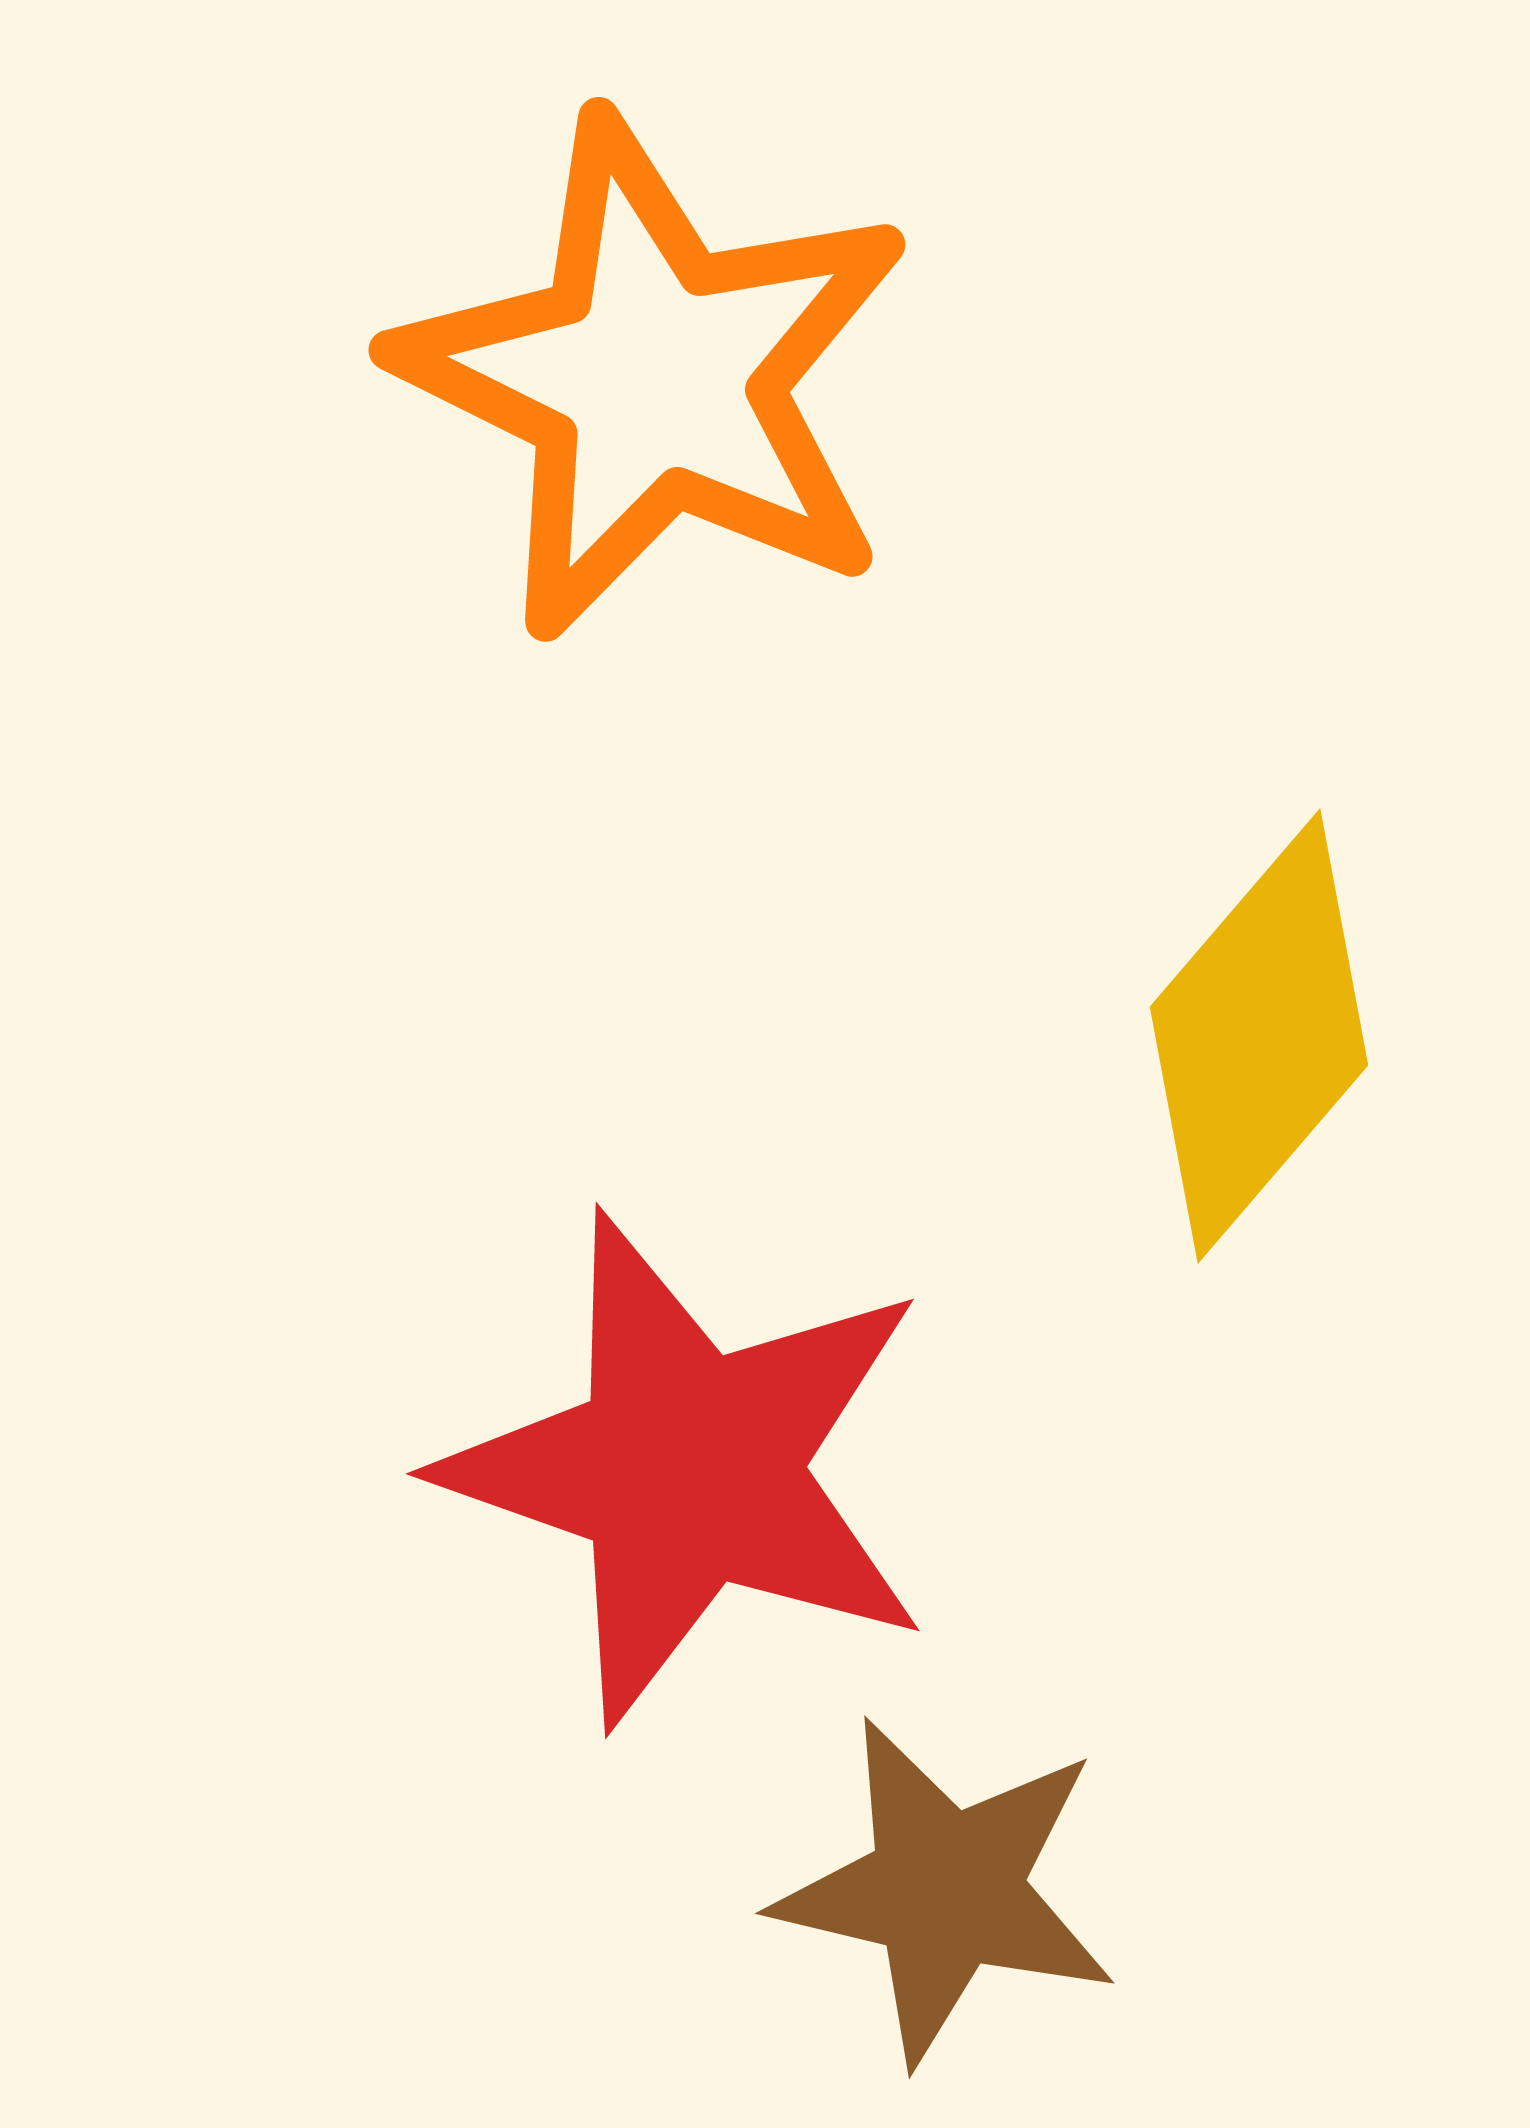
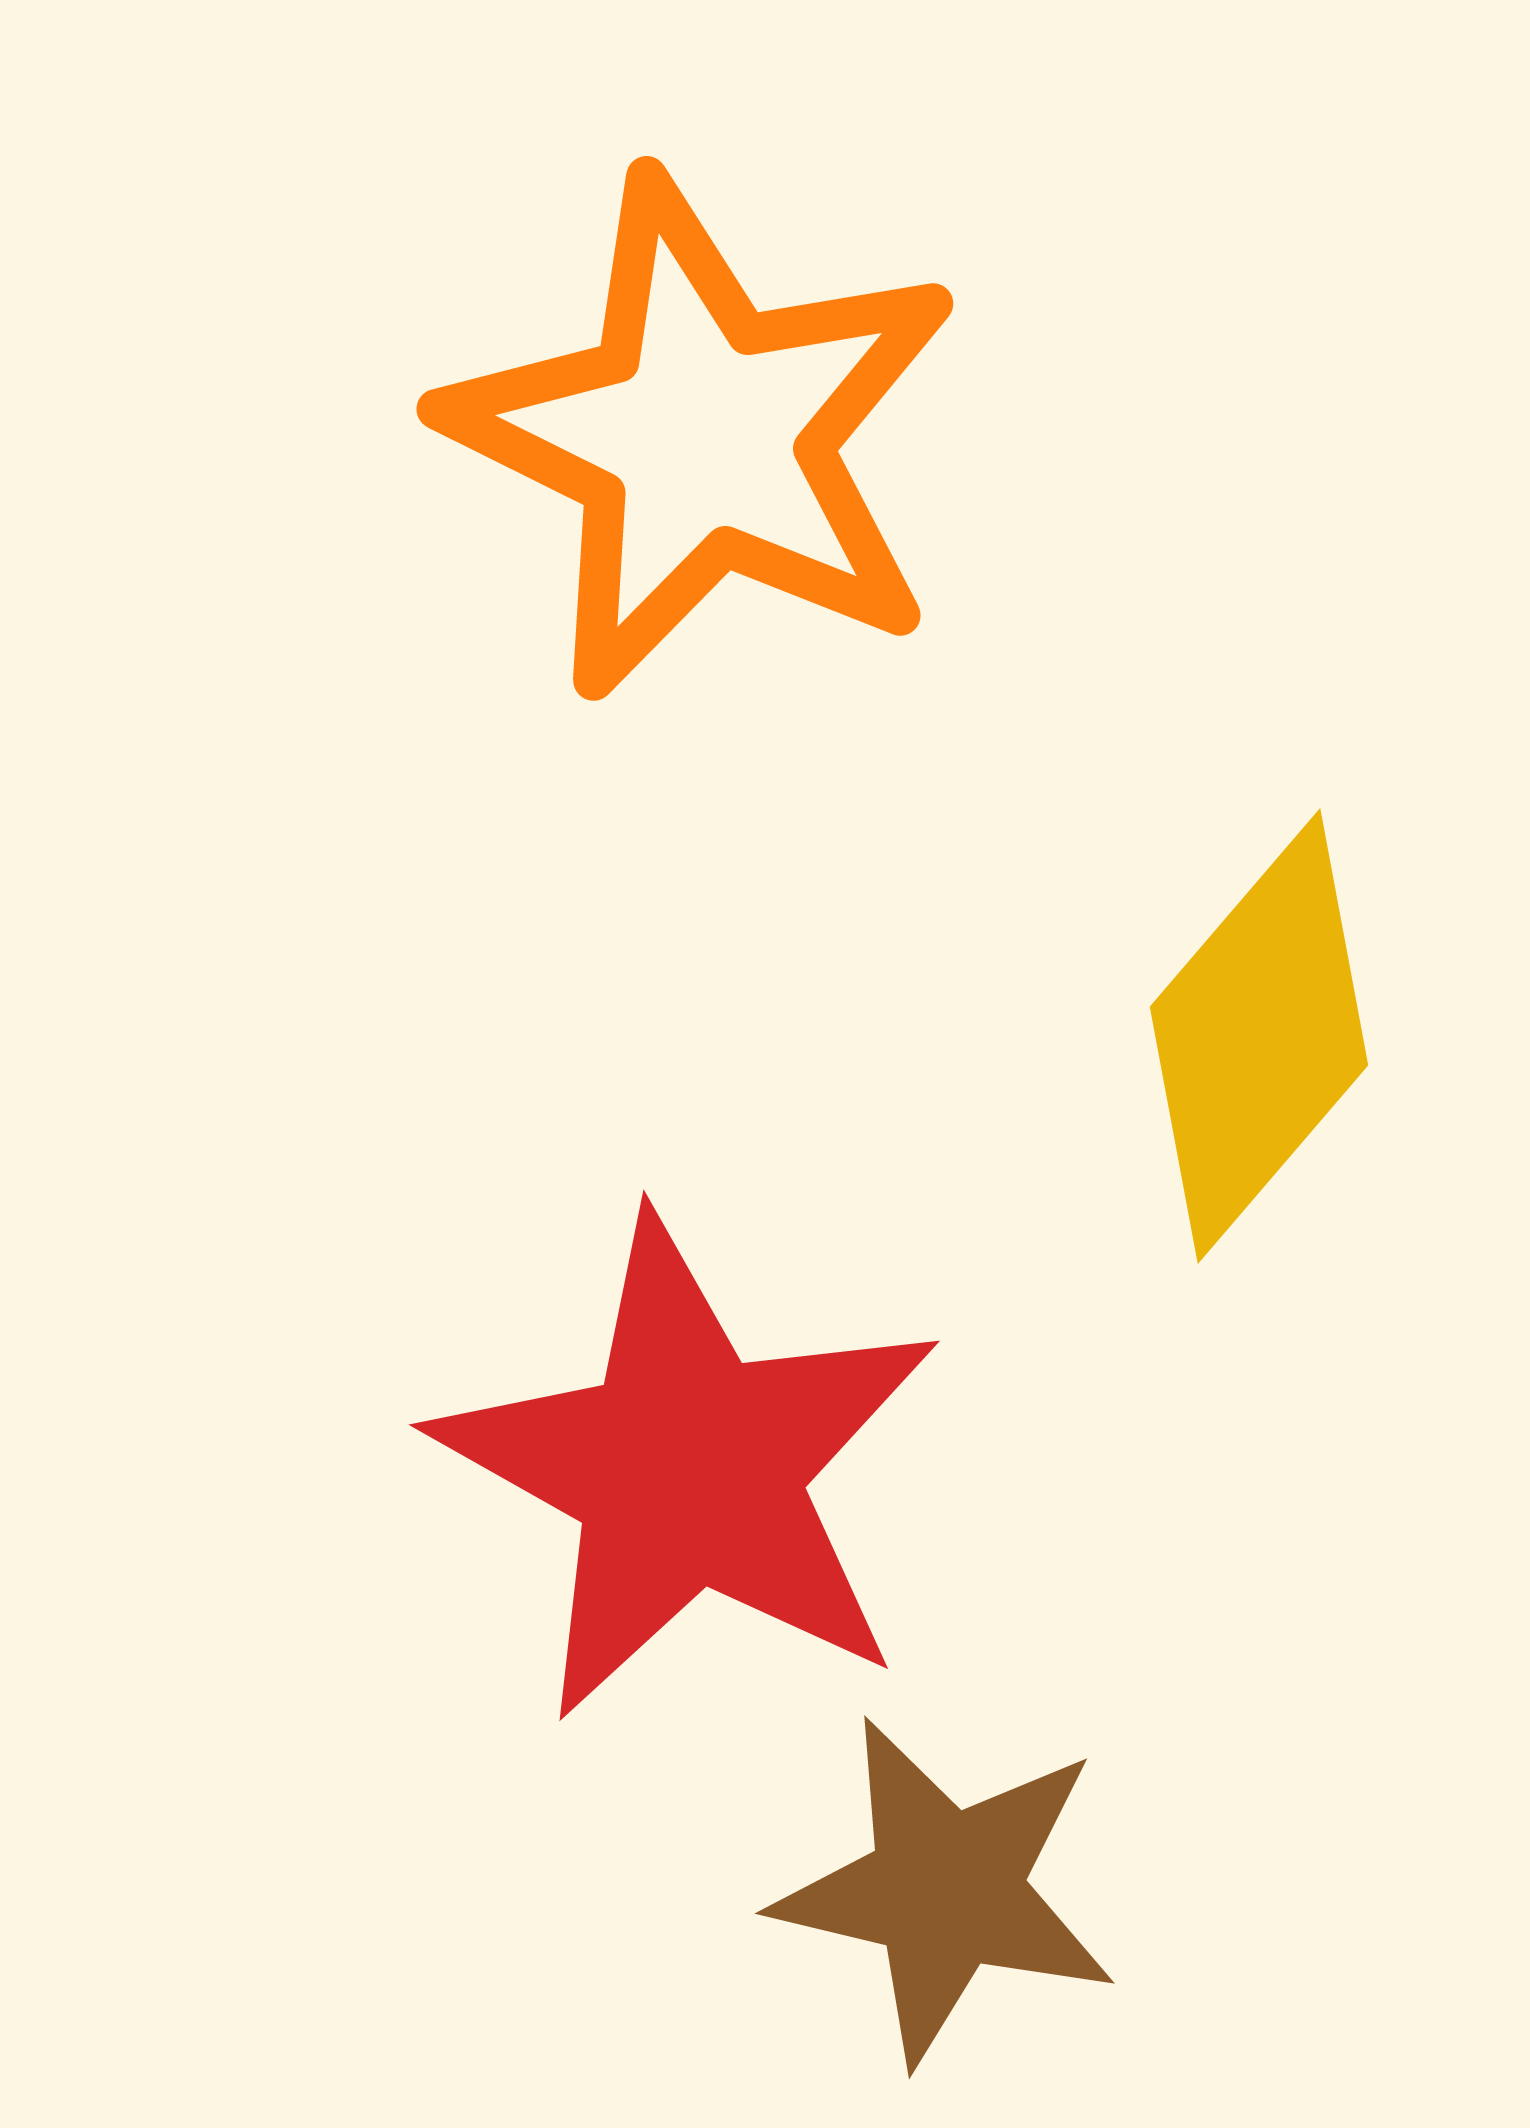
orange star: moved 48 px right, 59 px down
red star: rotated 10 degrees clockwise
